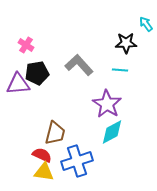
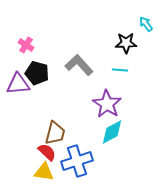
black pentagon: rotated 25 degrees clockwise
red semicircle: moved 5 px right, 3 px up; rotated 18 degrees clockwise
